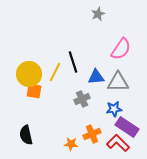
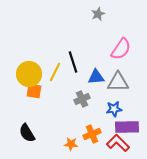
purple rectangle: rotated 35 degrees counterclockwise
black semicircle: moved 1 px right, 2 px up; rotated 18 degrees counterclockwise
